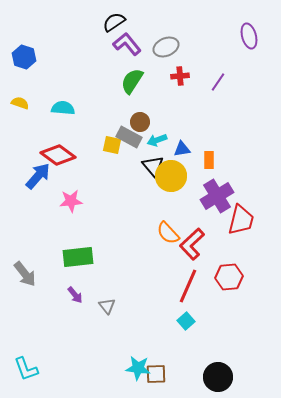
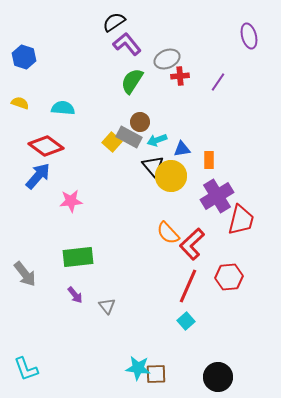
gray ellipse: moved 1 px right, 12 px down
yellow square: moved 3 px up; rotated 30 degrees clockwise
red diamond: moved 12 px left, 9 px up
